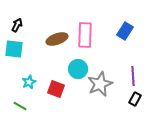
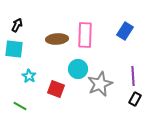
brown ellipse: rotated 15 degrees clockwise
cyan star: moved 6 px up; rotated 16 degrees counterclockwise
